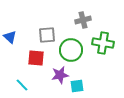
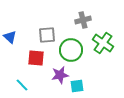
green cross: rotated 25 degrees clockwise
